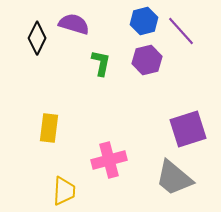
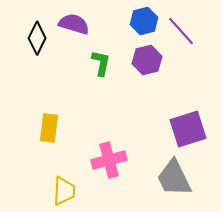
gray trapezoid: rotated 24 degrees clockwise
